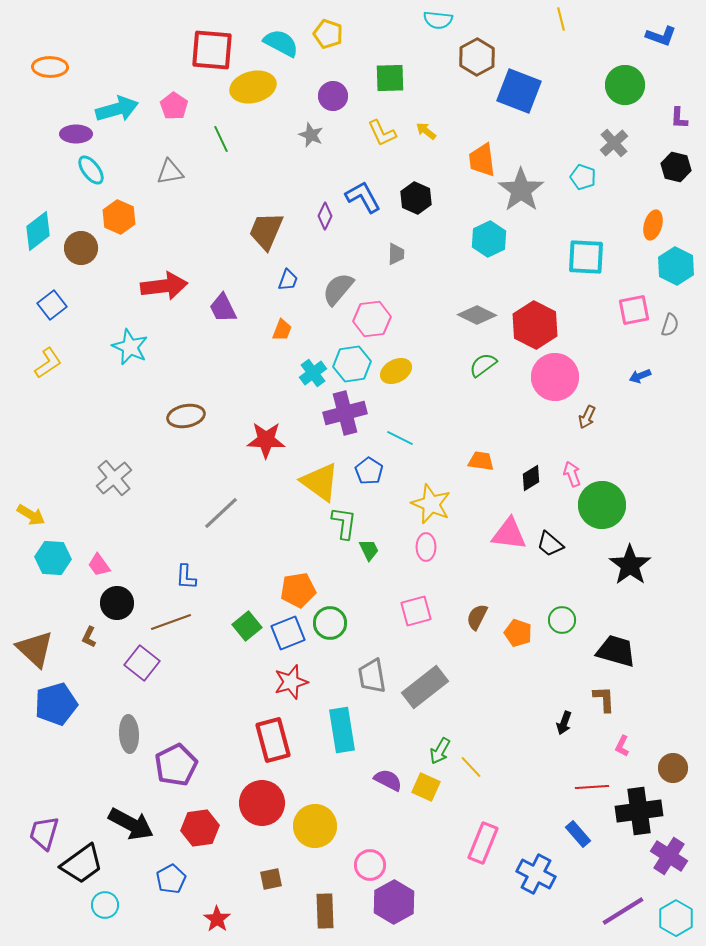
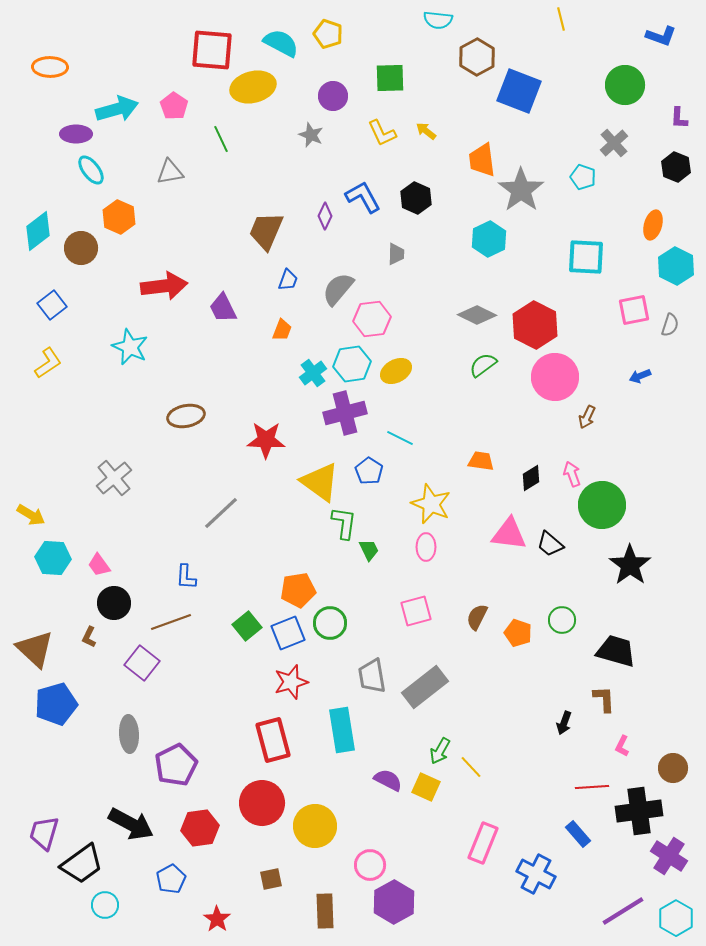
black hexagon at (676, 167): rotated 8 degrees clockwise
black circle at (117, 603): moved 3 px left
